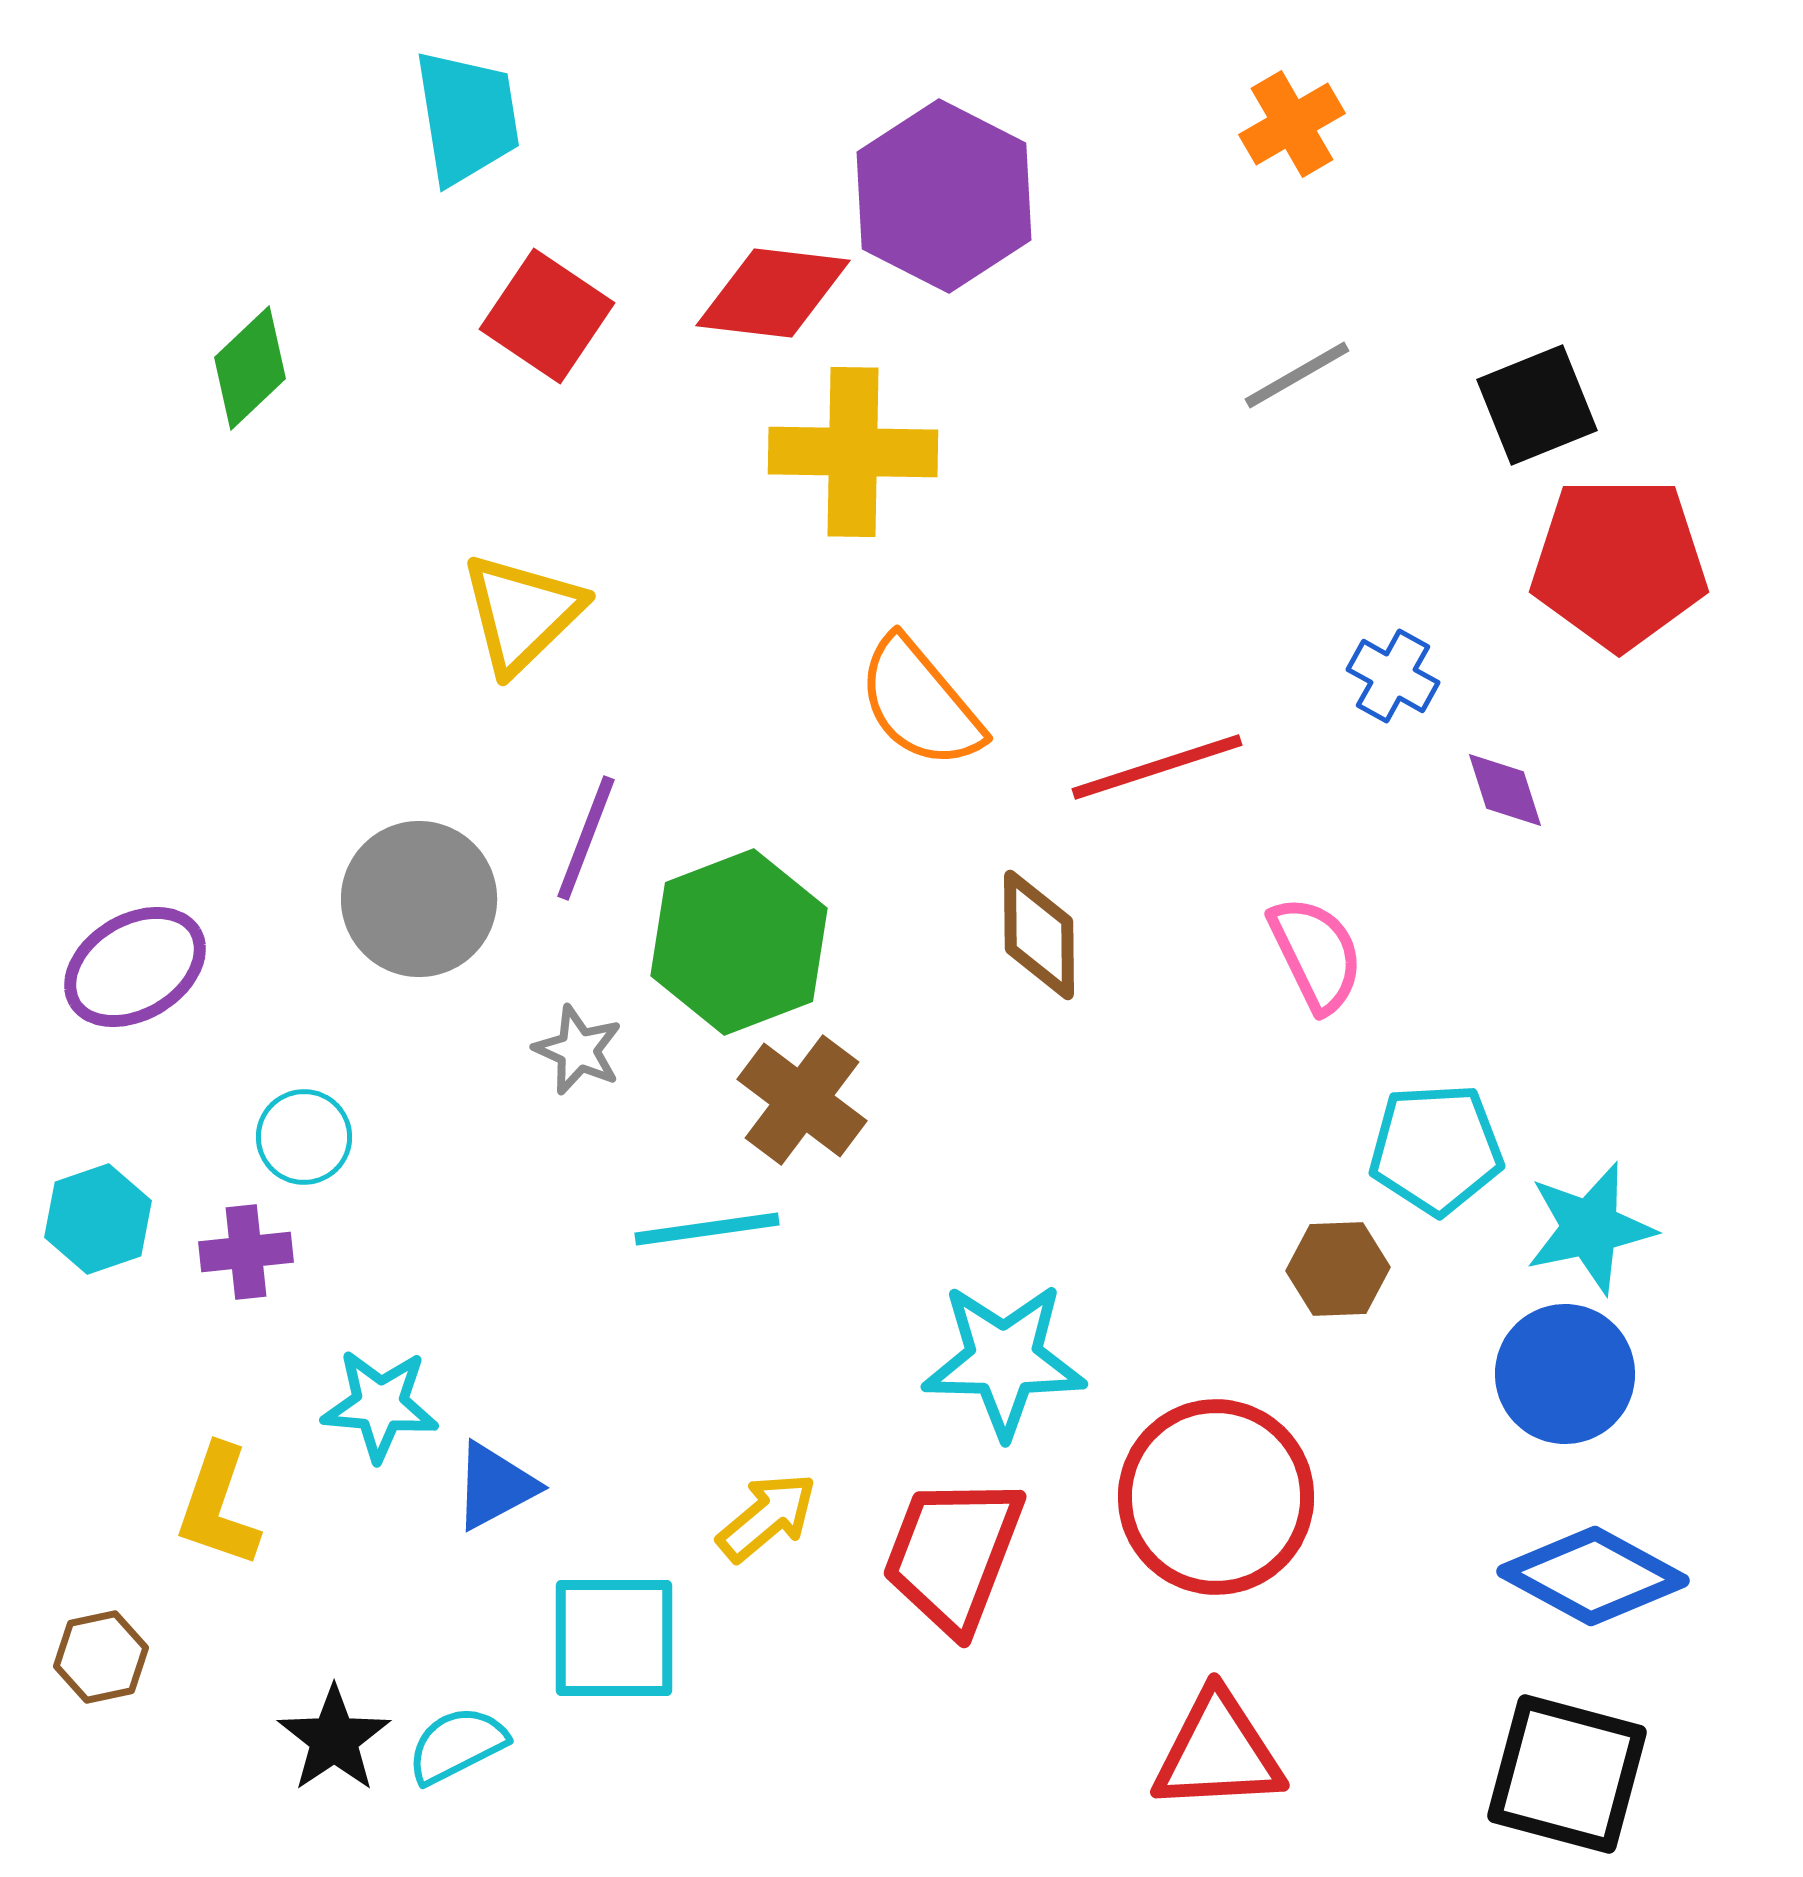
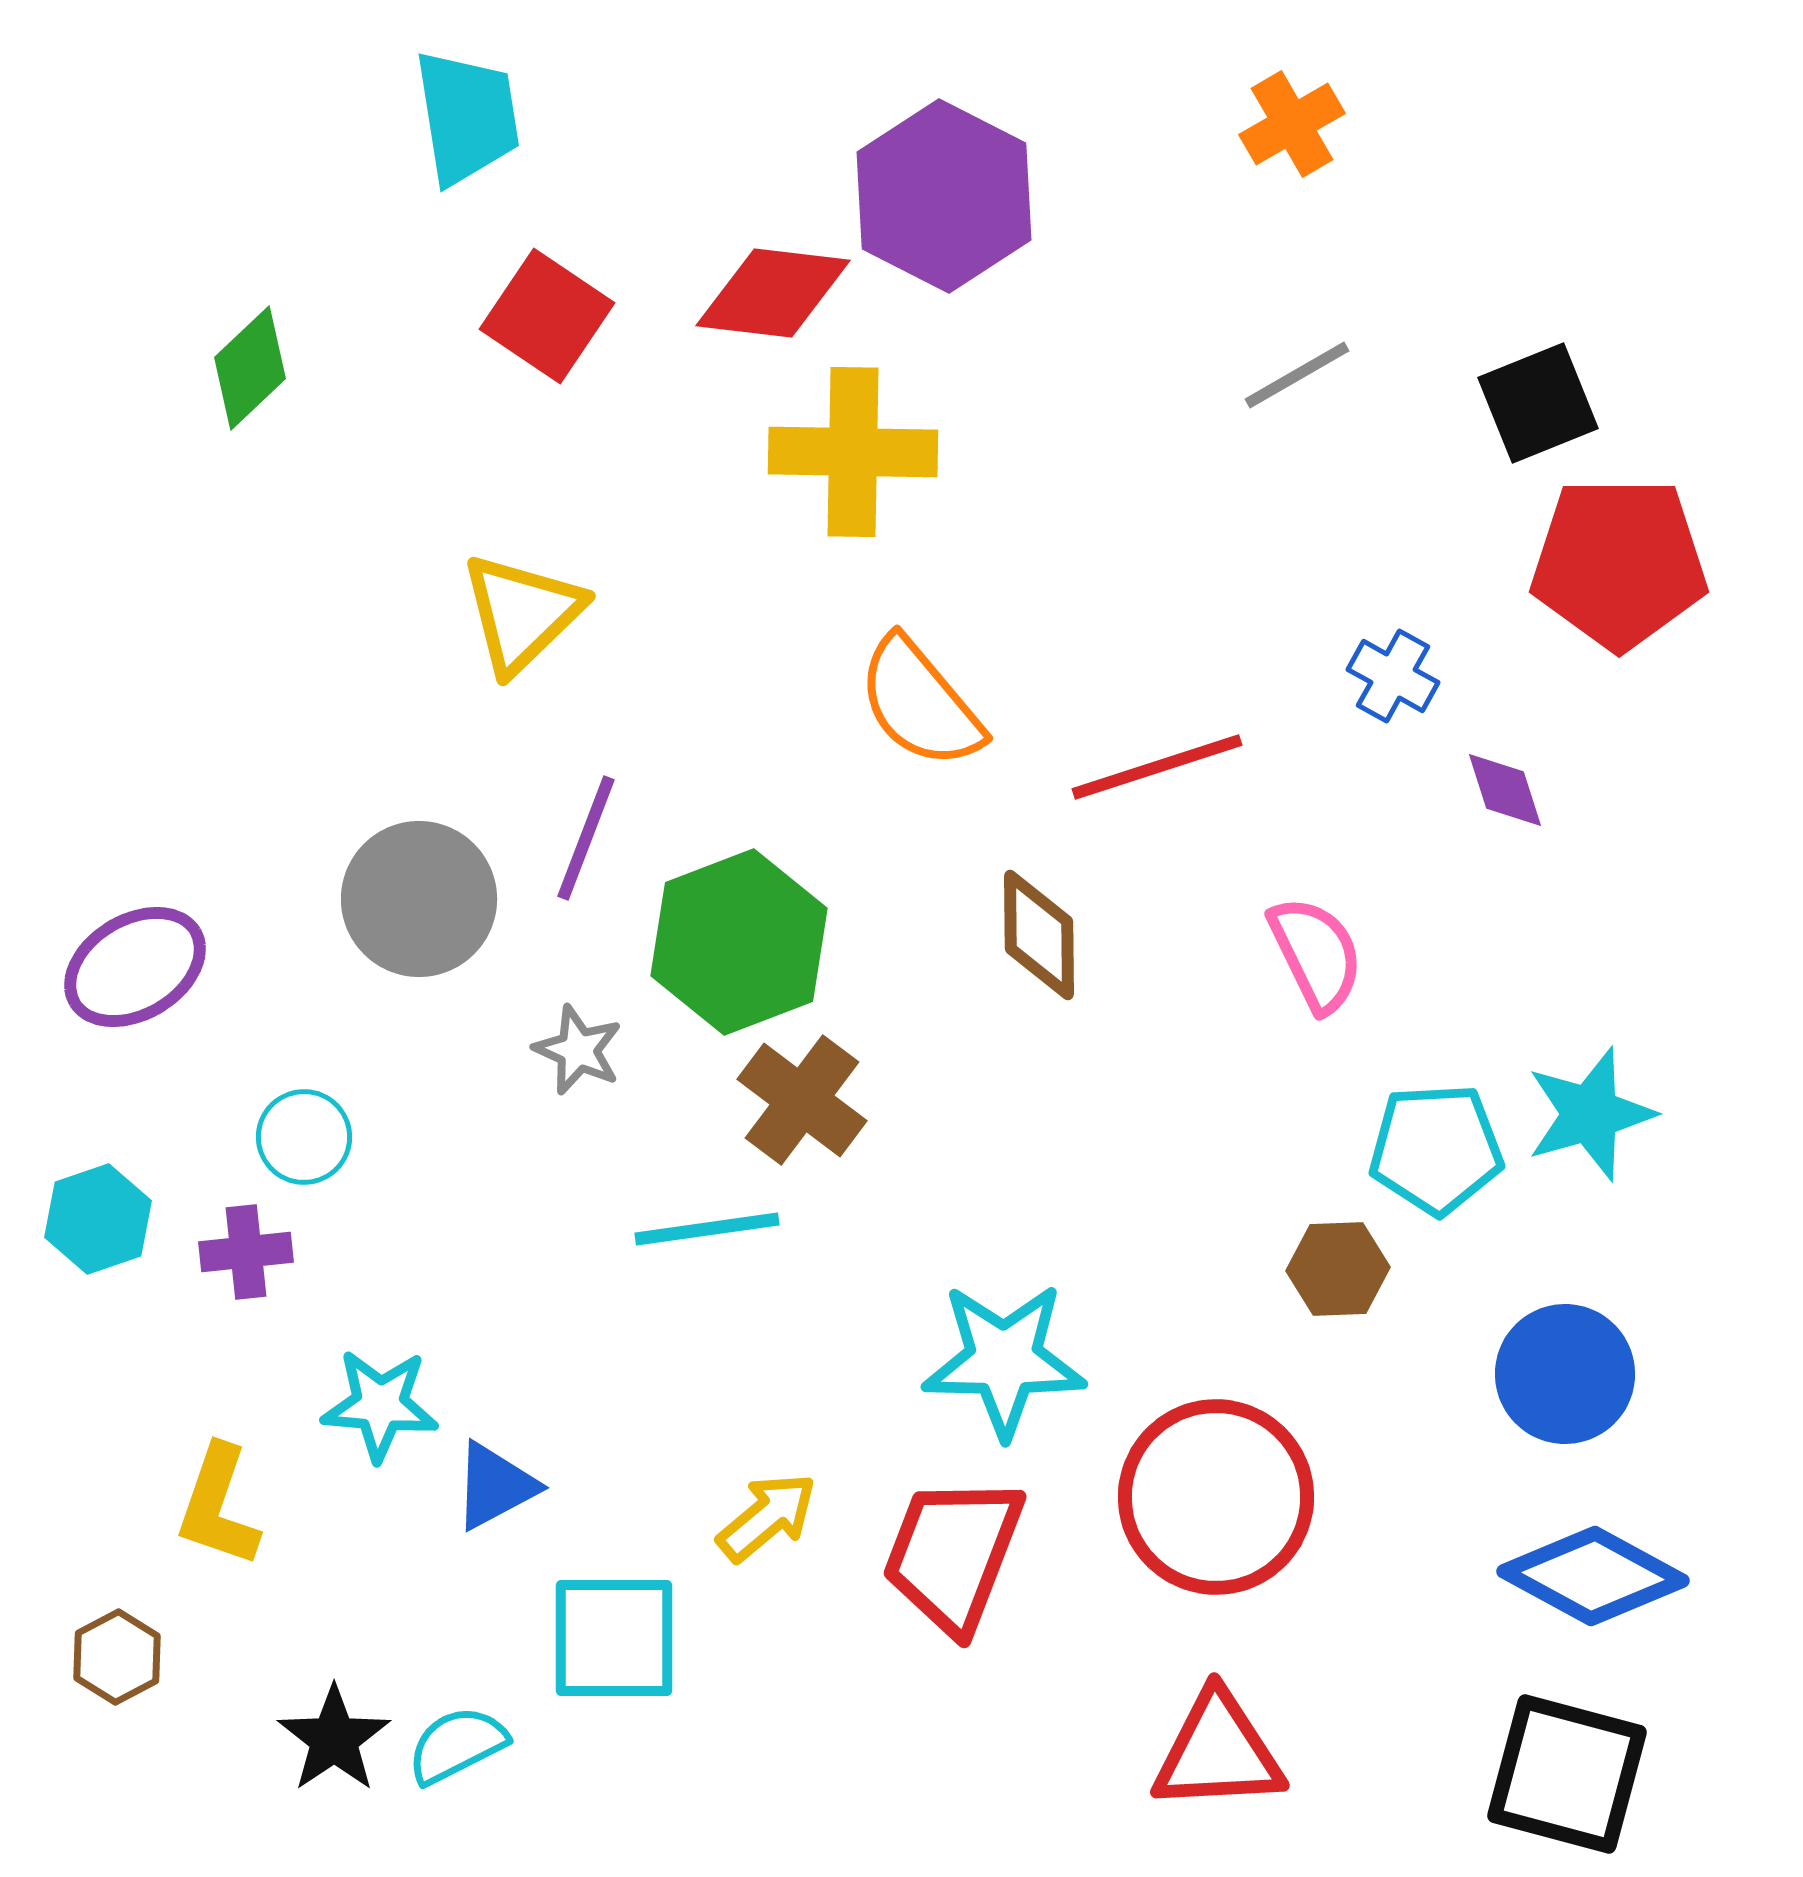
black square at (1537, 405): moved 1 px right, 2 px up
cyan star at (1590, 1228): moved 114 px up; rotated 4 degrees counterclockwise
brown hexagon at (101, 1657): moved 16 px right; rotated 16 degrees counterclockwise
